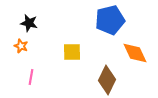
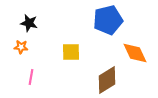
blue pentagon: moved 2 px left
orange star: moved 1 px down; rotated 16 degrees counterclockwise
yellow square: moved 1 px left
brown diamond: rotated 32 degrees clockwise
